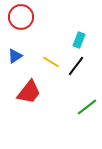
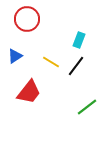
red circle: moved 6 px right, 2 px down
